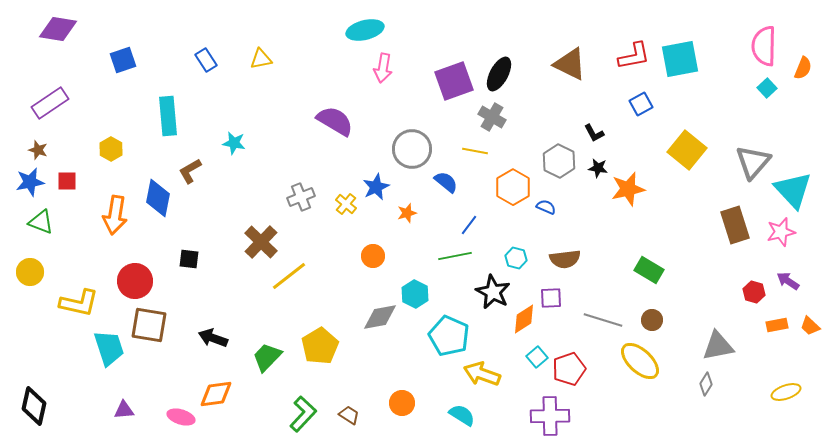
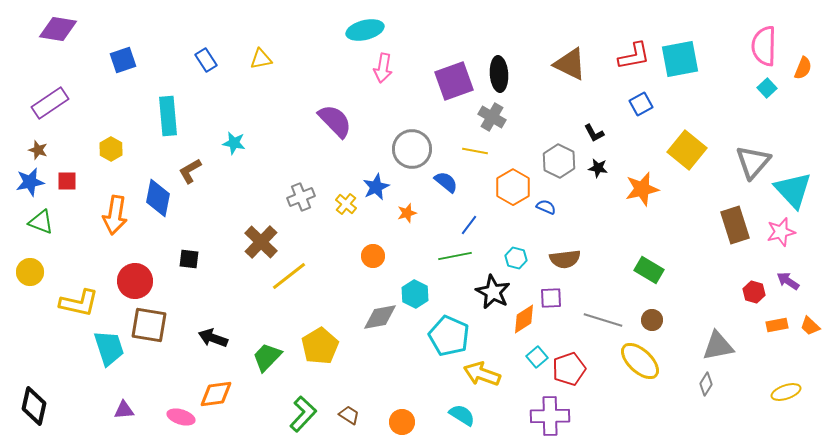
black ellipse at (499, 74): rotated 32 degrees counterclockwise
purple semicircle at (335, 121): rotated 15 degrees clockwise
orange star at (628, 189): moved 14 px right
orange circle at (402, 403): moved 19 px down
